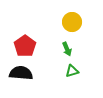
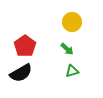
green arrow: rotated 24 degrees counterclockwise
black semicircle: rotated 145 degrees clockwise
